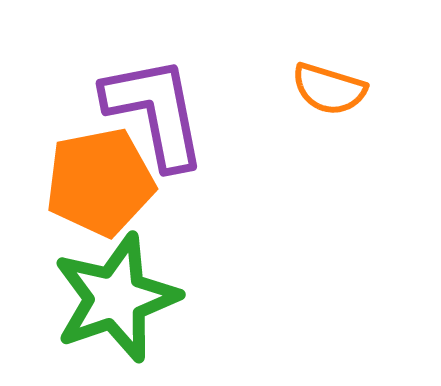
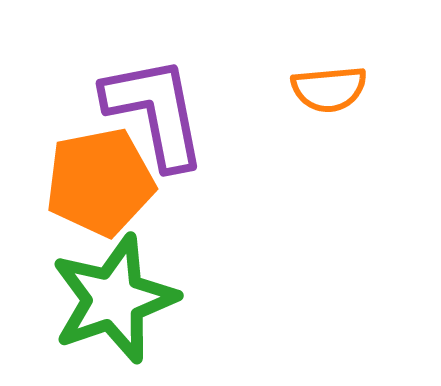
orange semicircle: rotated 22 degrees counterclockwise
green star: moved 2 px left, 1 px down
